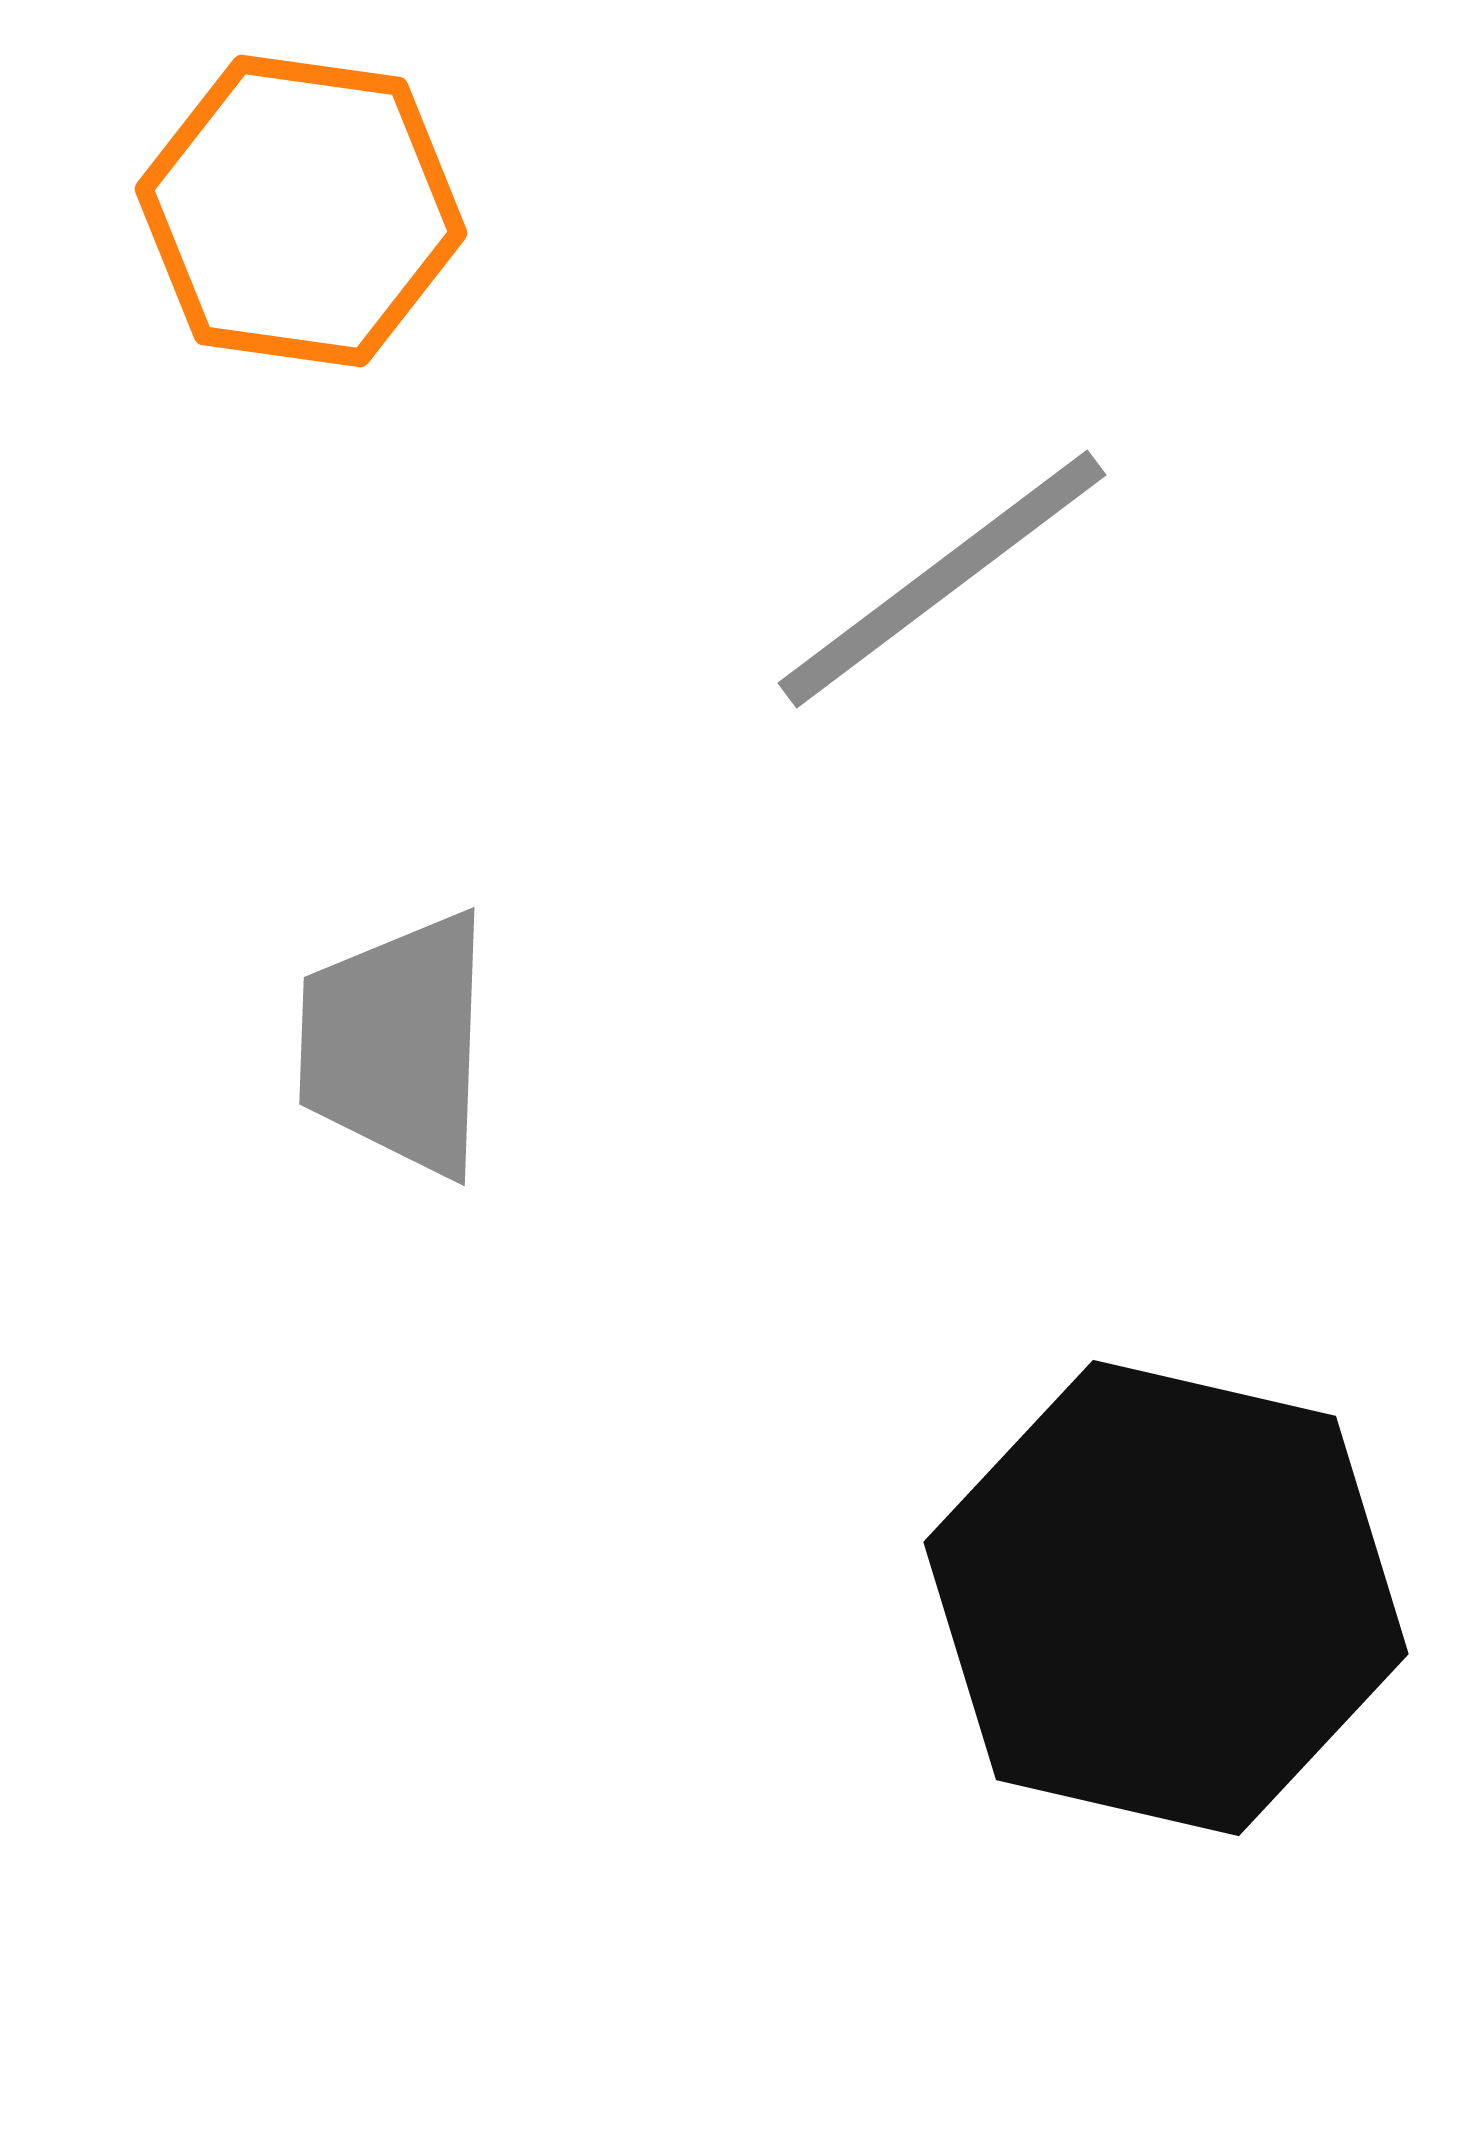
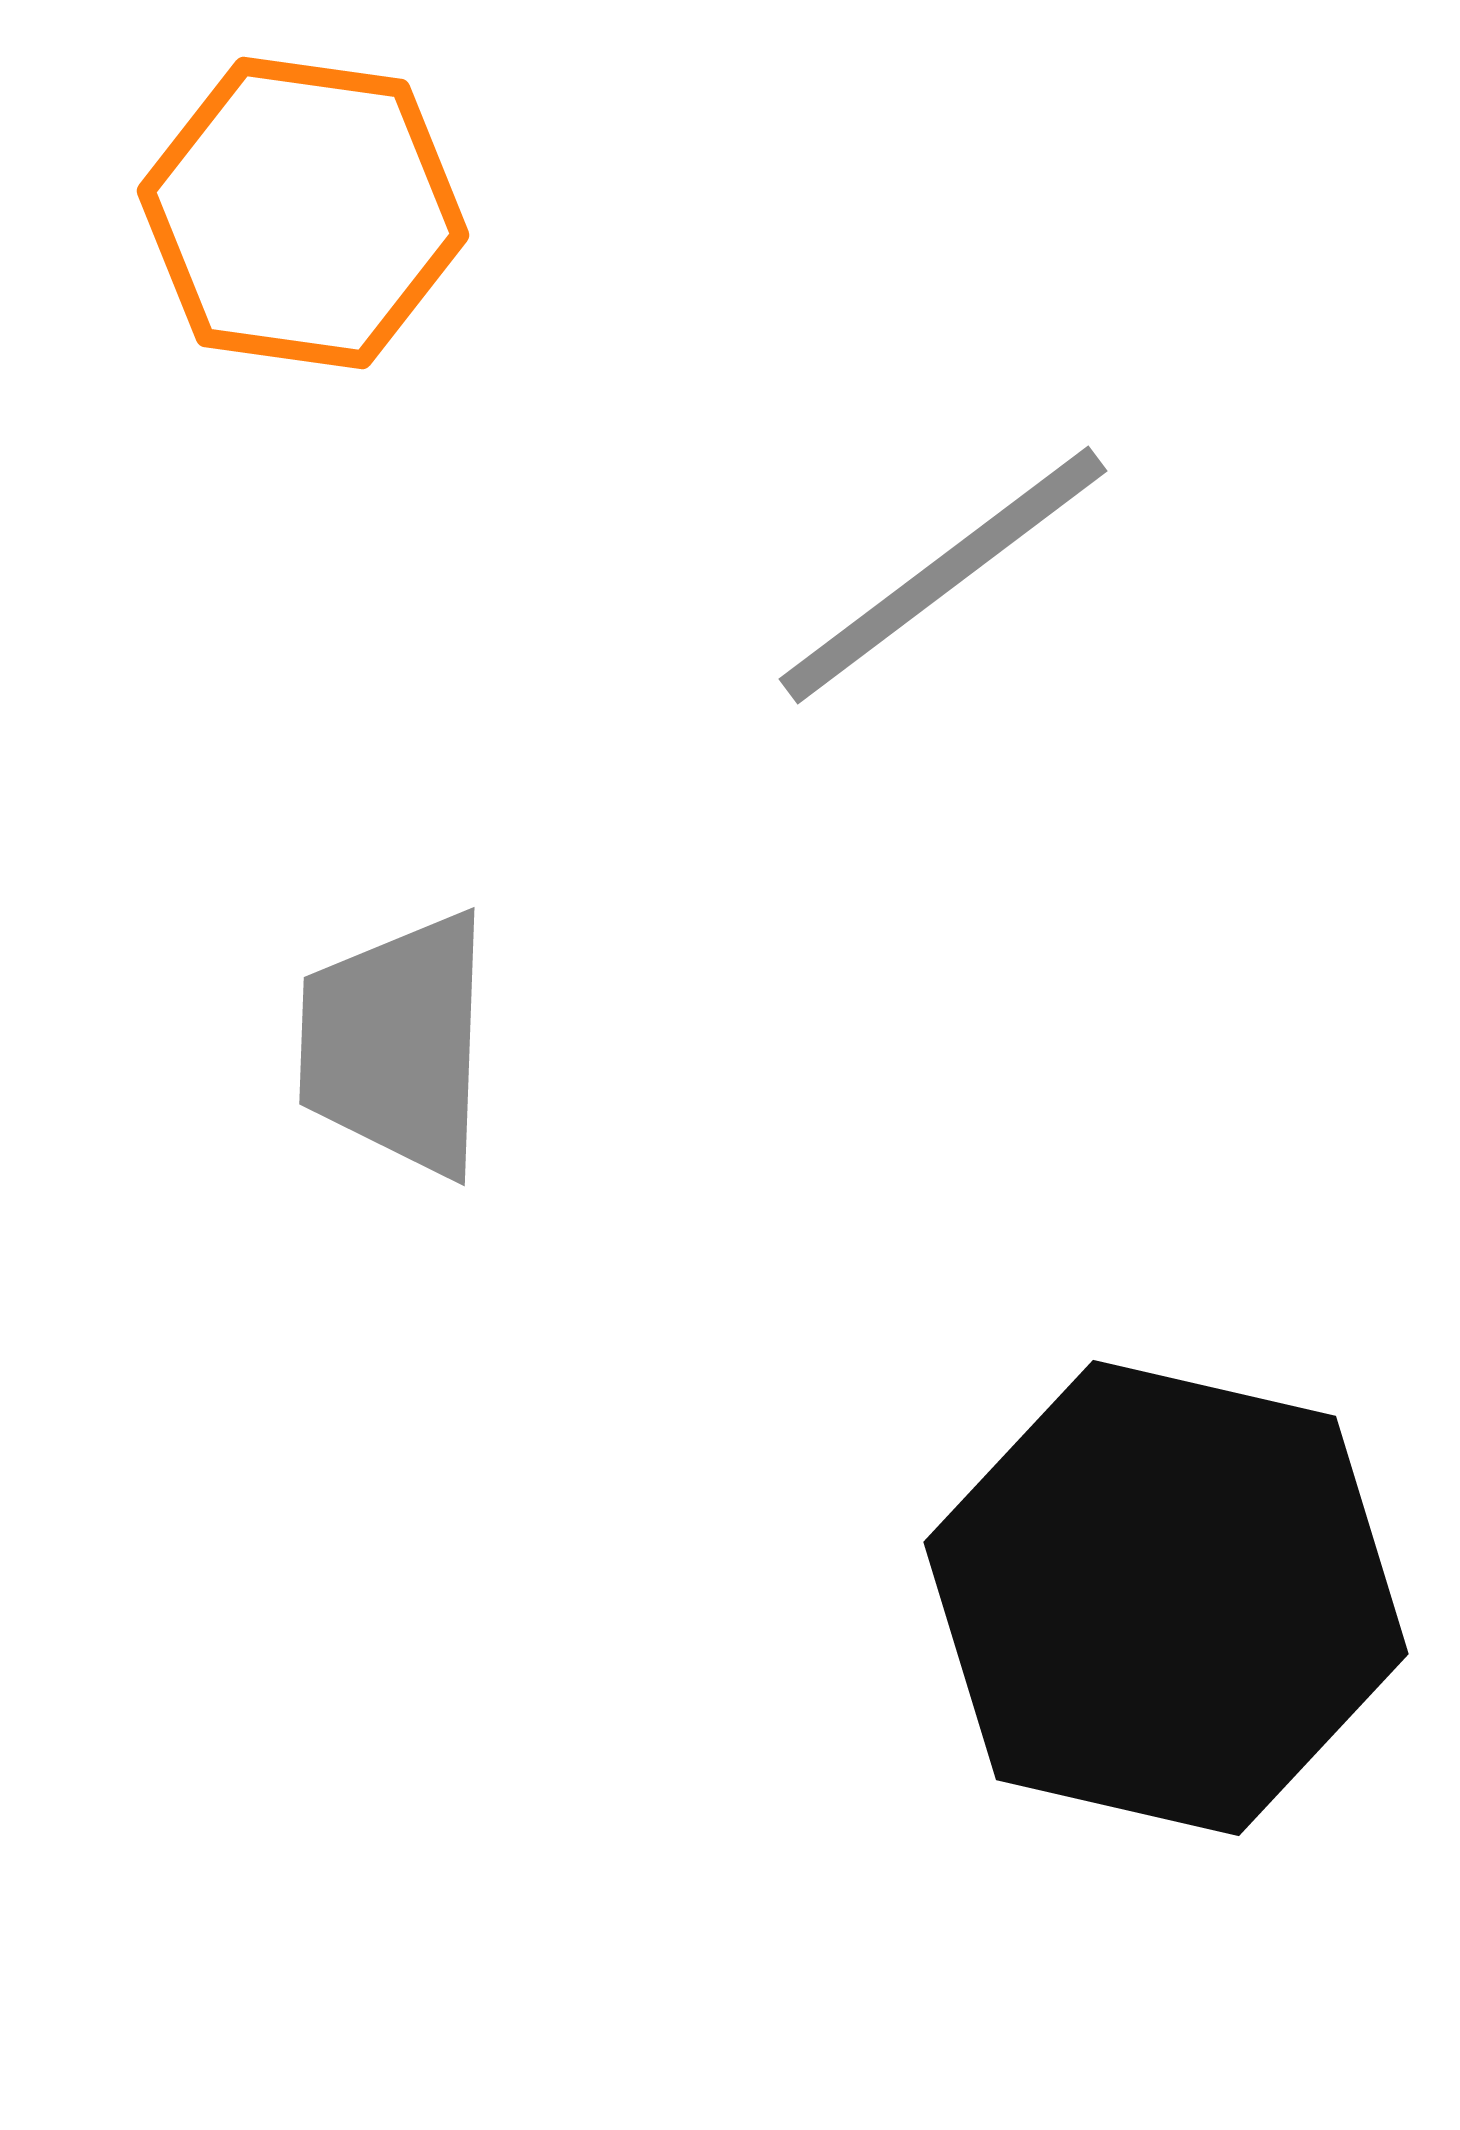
orange hexagon: moved 2 px right, 2 px down
gray line: moved 1 px right, 4 px up
